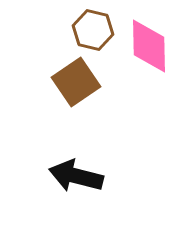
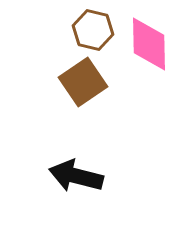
pink diamond: moved 2 px up
brown square: moved 7 px right
